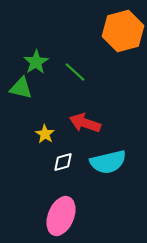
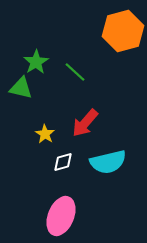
red arrow: rotated 68 degrees counterclockwise
